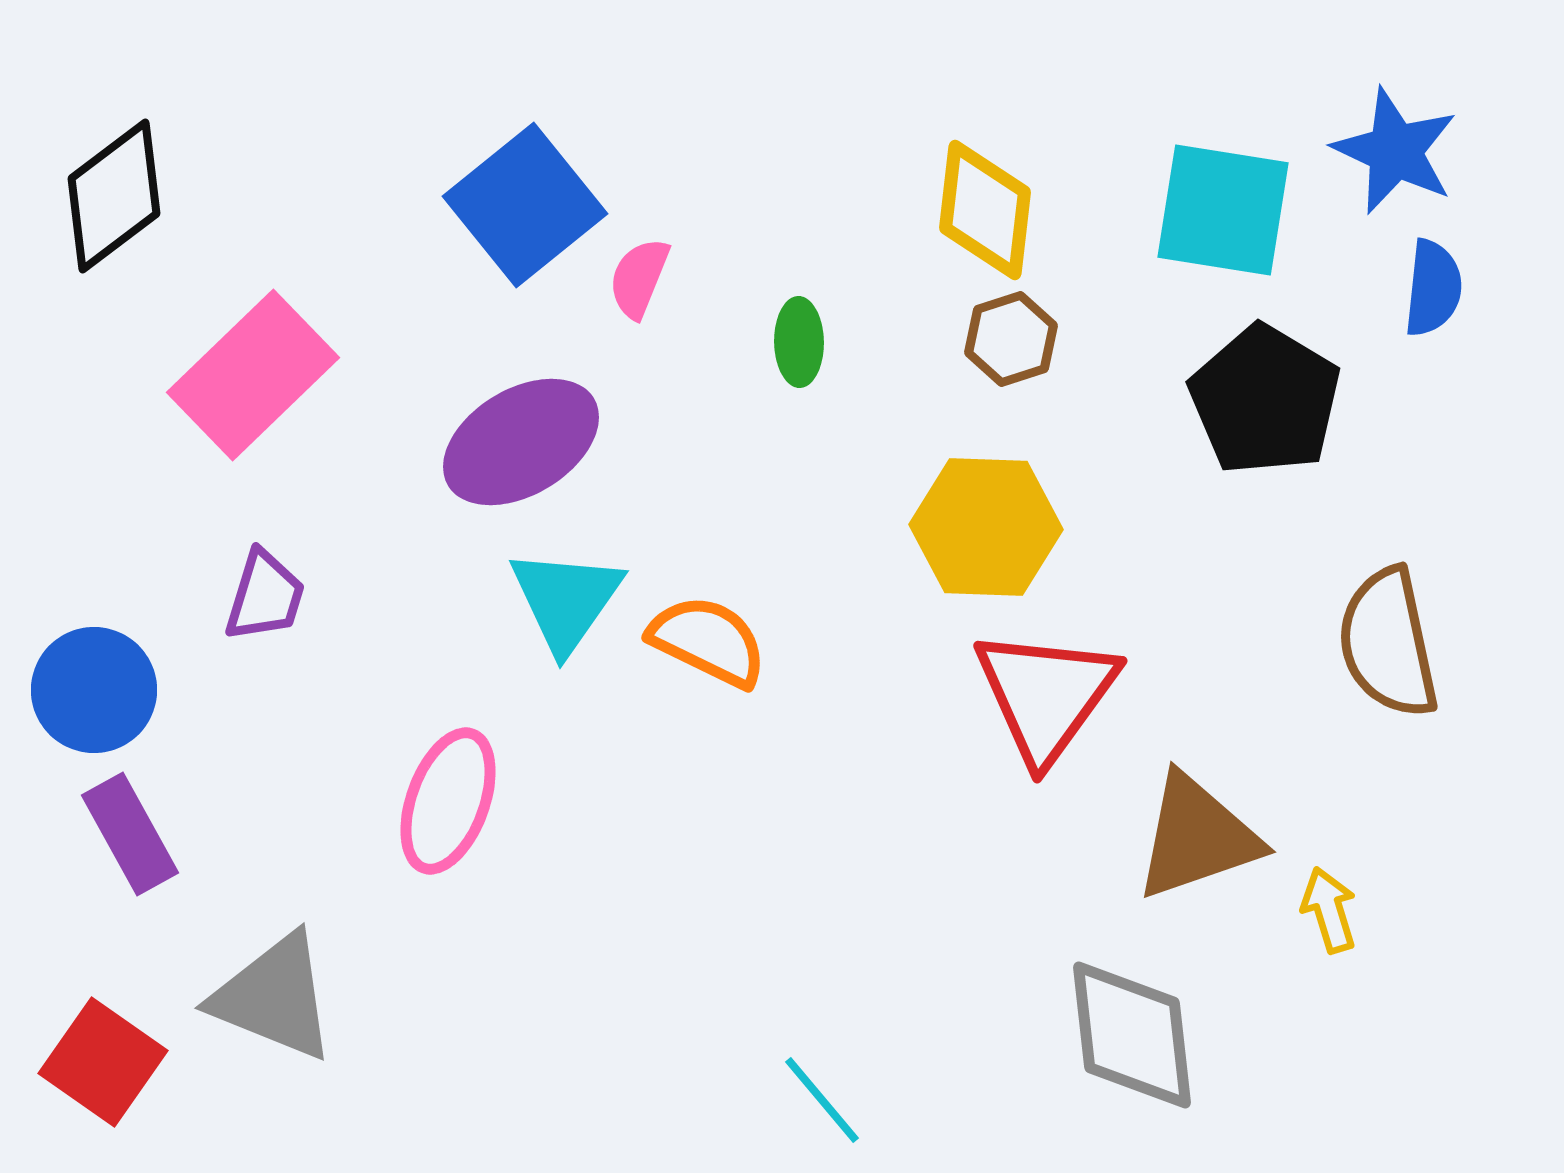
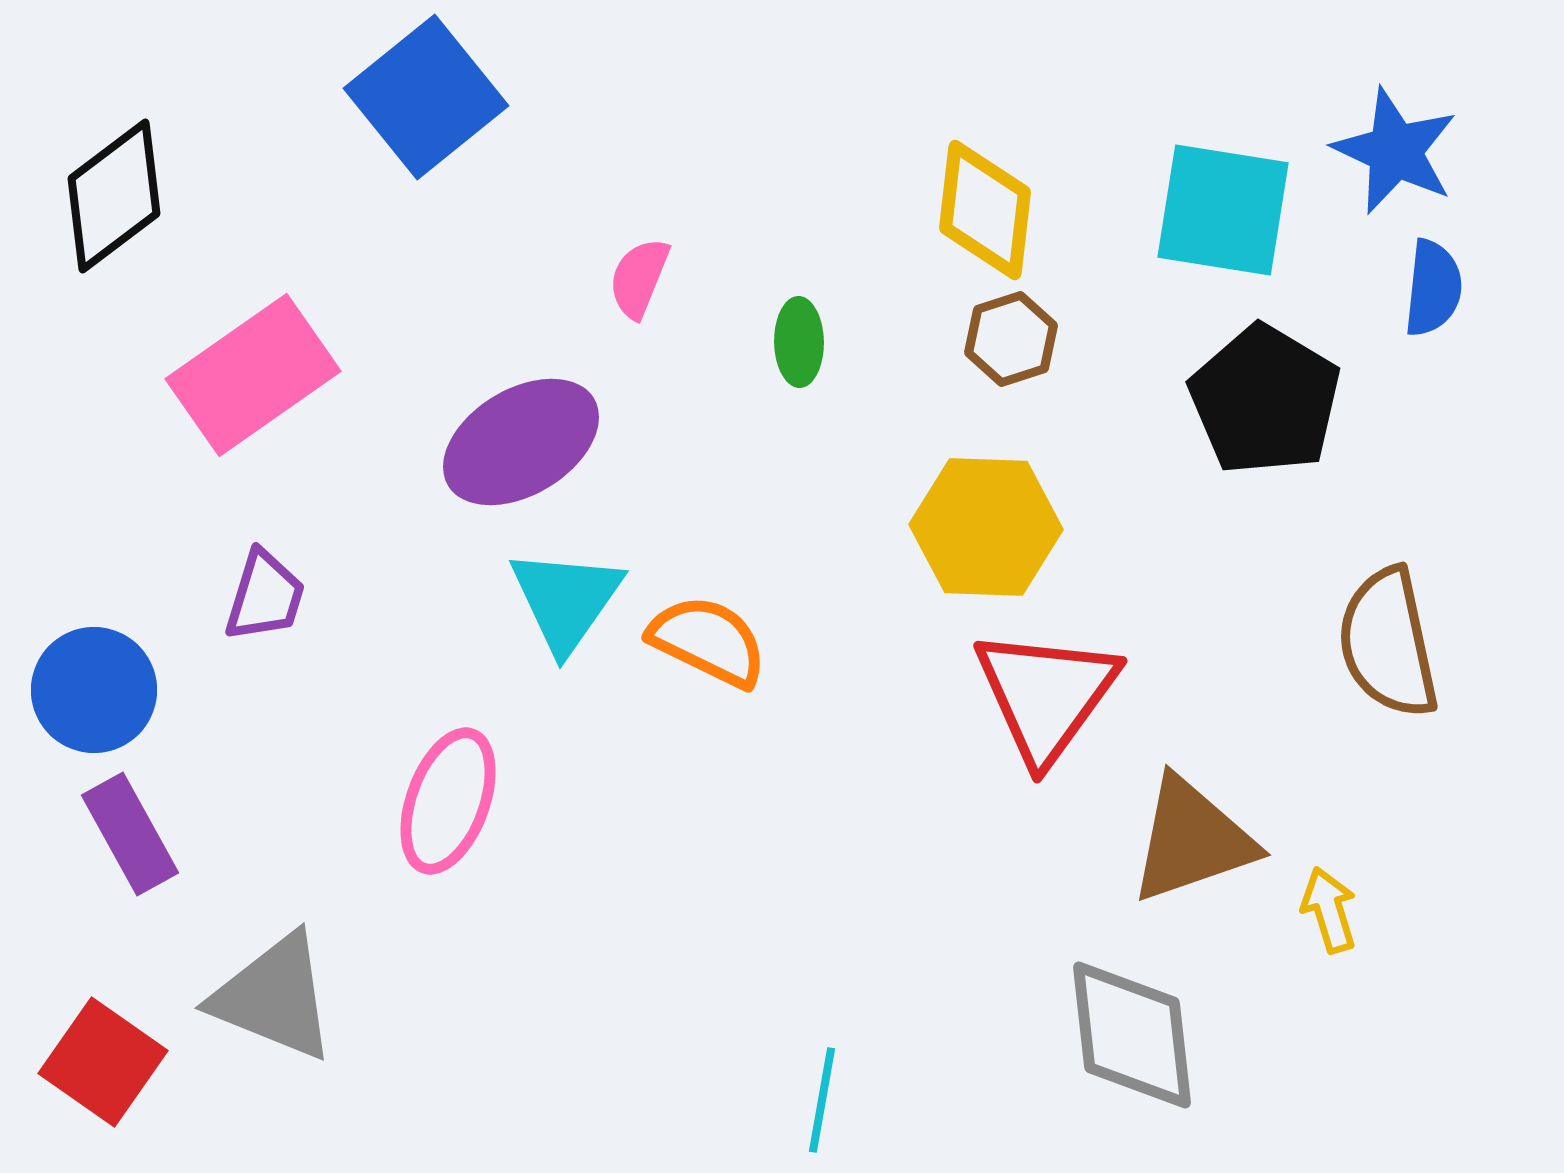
blue square: moved 99 px left, 108 px up
pink rectangle: rotated 9 degrees clockwise
brown triangle: moved 5 px left, 3 px down
cyan line: rotated 50 degrees clockwise
